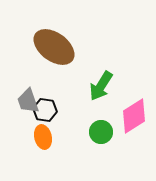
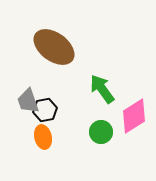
green arrow: moved 1 px right, 3 px down; rotated 112 degrees clockwise
black hexagon: rotated 20 degrees counterclockwise
